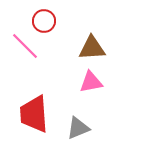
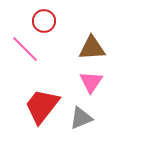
pink line: moved 3 px down
pink triangle: rotated 45 degrees counterclockwise
red trapezoid: moved 8 px right, 8 px up; rotated 42 degrees clockwise
gray triangle: moved 3 px right, 10 px up
